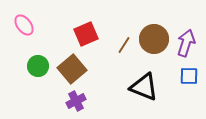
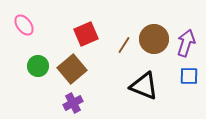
black triangle: moved 1 px up
purple cross: moved 3 px left, 2 px down
